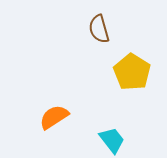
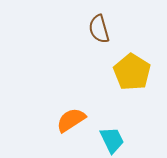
orange semicircle: moved 17 px right, 3 px down
cyan trapezoid: rotated 12 degrees clockwise
